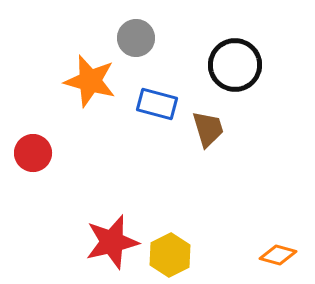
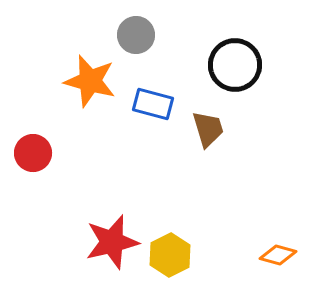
gray circle: moved 3 px up
blue rectangle: moved 4 px left
